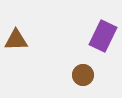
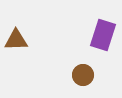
purple rectangle: moved 1 px up; rotated 8 degrees counterclockwise
